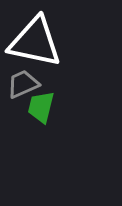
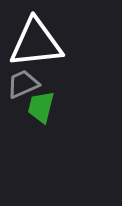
white triangle: moved 1 px right, 1 px down; rotated 18 degrees counterclockwise
